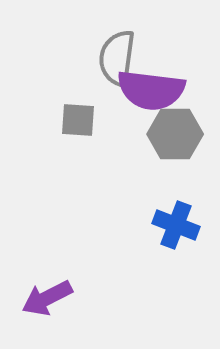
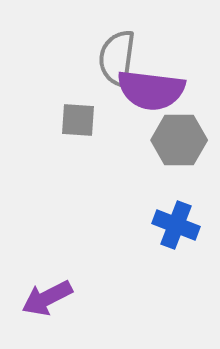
gray hexagon: moved 4 px right, 6 px down
